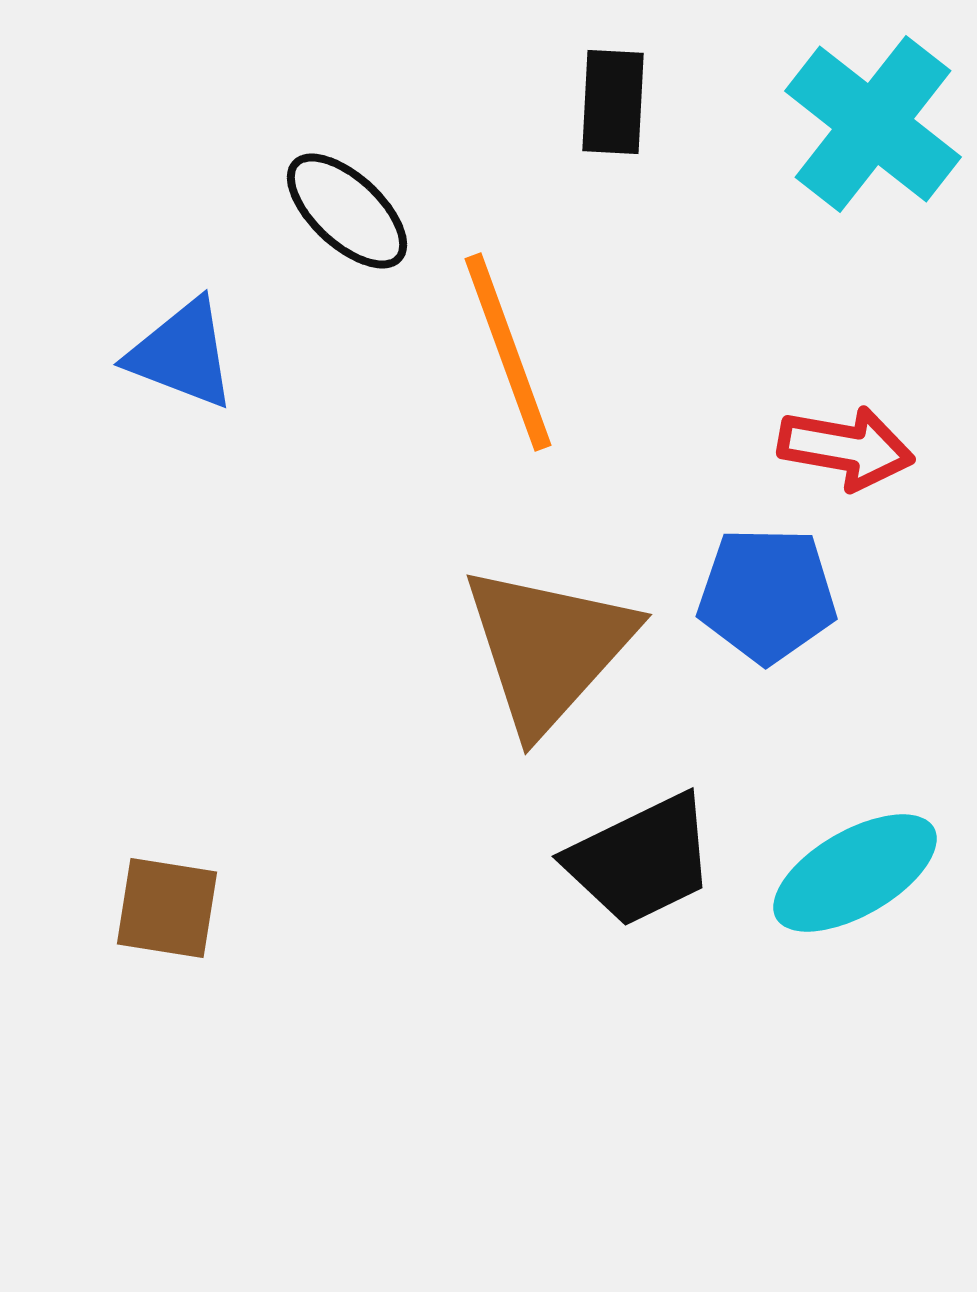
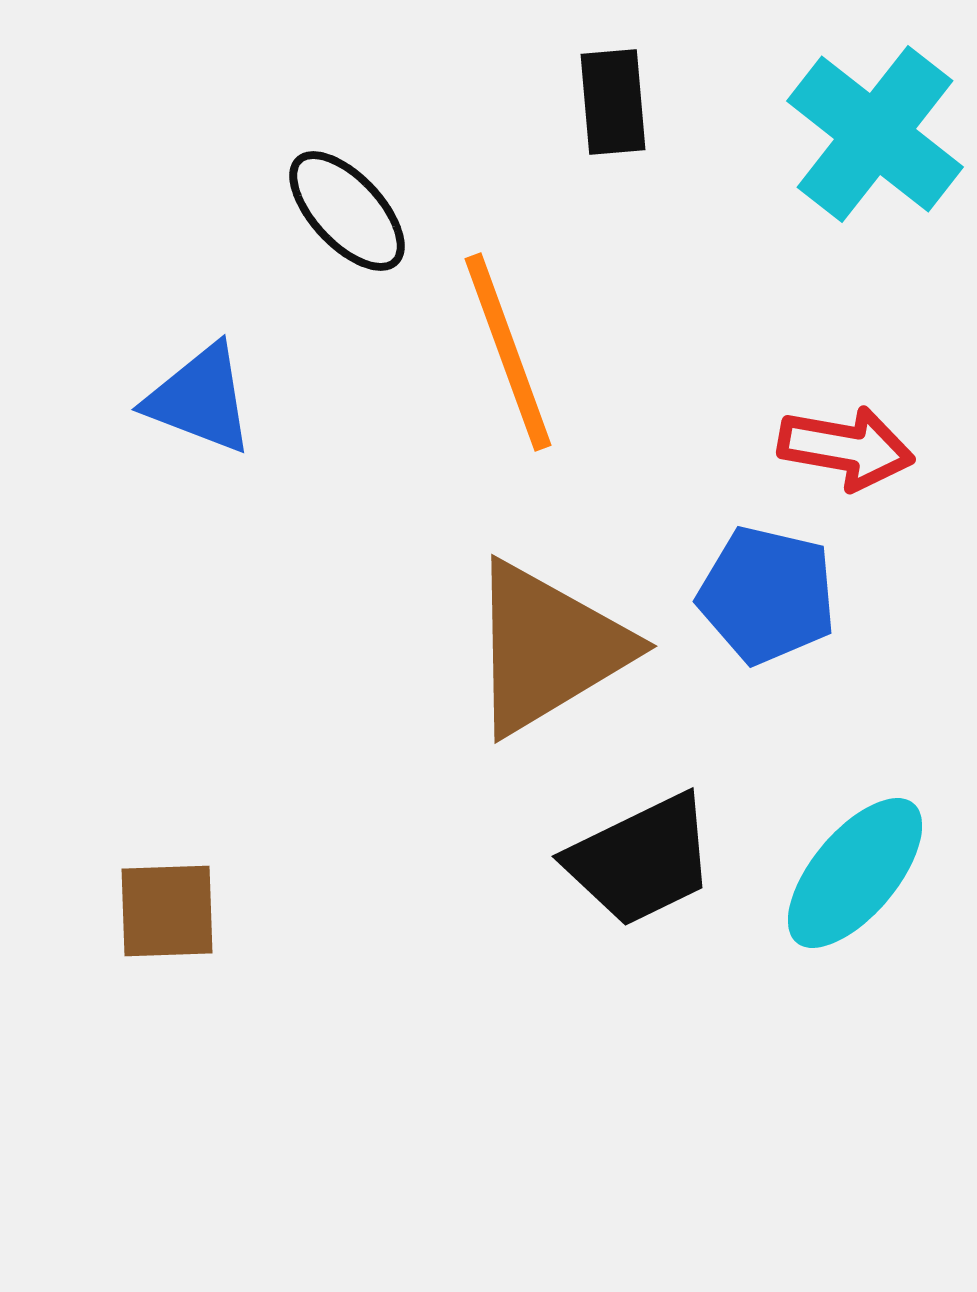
black rectangle: rotated 8 degrees counterclockwise
cyan cross: moved 2 px right, 10 px down
black ellipse: rotated 4 degrees clockwise
blue triangle: moved 18 px right, 45 px down
blue pentagon: rotated 12 degrees clockwise
brown triangle: rotated 17 degrees clockwise
cyan ellipse: rotated 20 degrees counterclockwise
brown square: moved 3 px down; rotated 11 degrees counterclockwise
